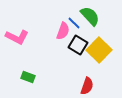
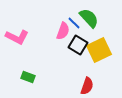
green semicircle: moved 1 px left, 2 px down
yellow square: rotated 20 degrees clockwise
